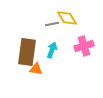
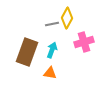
yellow diamond: rotated 60 degrees clockwise
pink cross: moved 4 px up
brown rectangle: rotated 12 degrees clockwise
orange triangle: moved 14 px right, 4 px down
